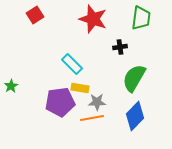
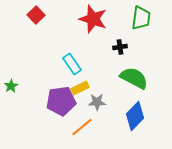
red square: moved 1 px right; rotated 12 degrees counterclockwise
cyan rectangle: rotated 10 degrees clockwise
green semicircle: rotated 88 degrees clockwise
yellow rectangle: rotated 36 degrees counterclockwise
purple pentagon: moved 1 px right, 1 px up
orange line: moved 10 px left, 9 px down; rotated 30 degrees counterclockwise
